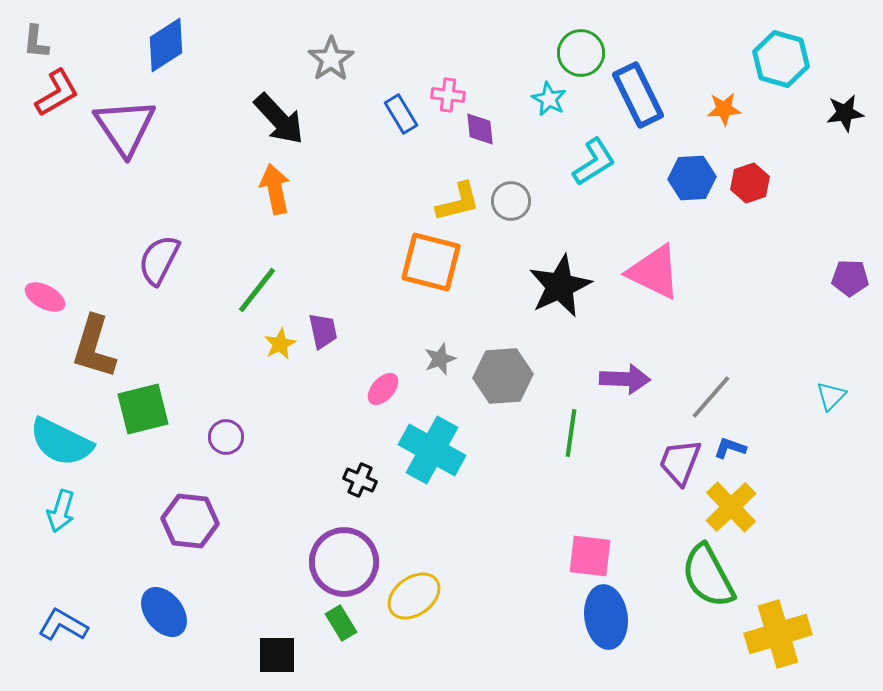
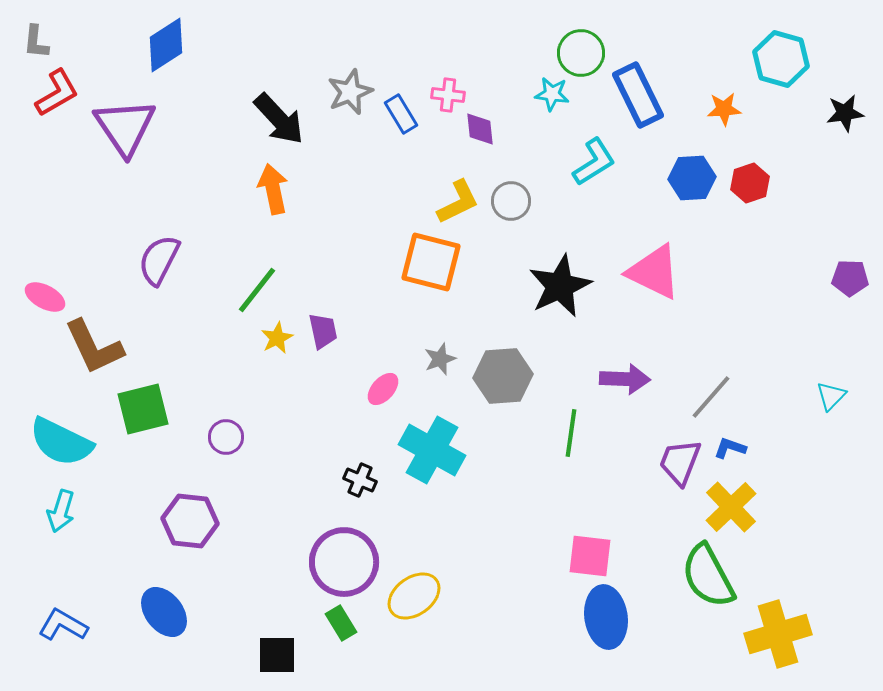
gray star at (331, 59): moved 19 px right, 33 px down; rotated 12 degrees clockwise
cyan star at (549, 99): moved 3 px right, 5 px up; rotated 20 degrees counterclockwise
orange arrow at (275, 189): moved 2 px left
yellow L-shape at (458, 202): rotated 12 degrees counterclockwise
yellow star at (280, 344): moved 3 px left, 6 px up
brown L-shape at (94, 347): rotated 42 degrees counterclockwise
